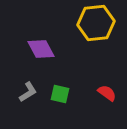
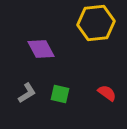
gray L-shape: moved 1 px left, 1 px down
